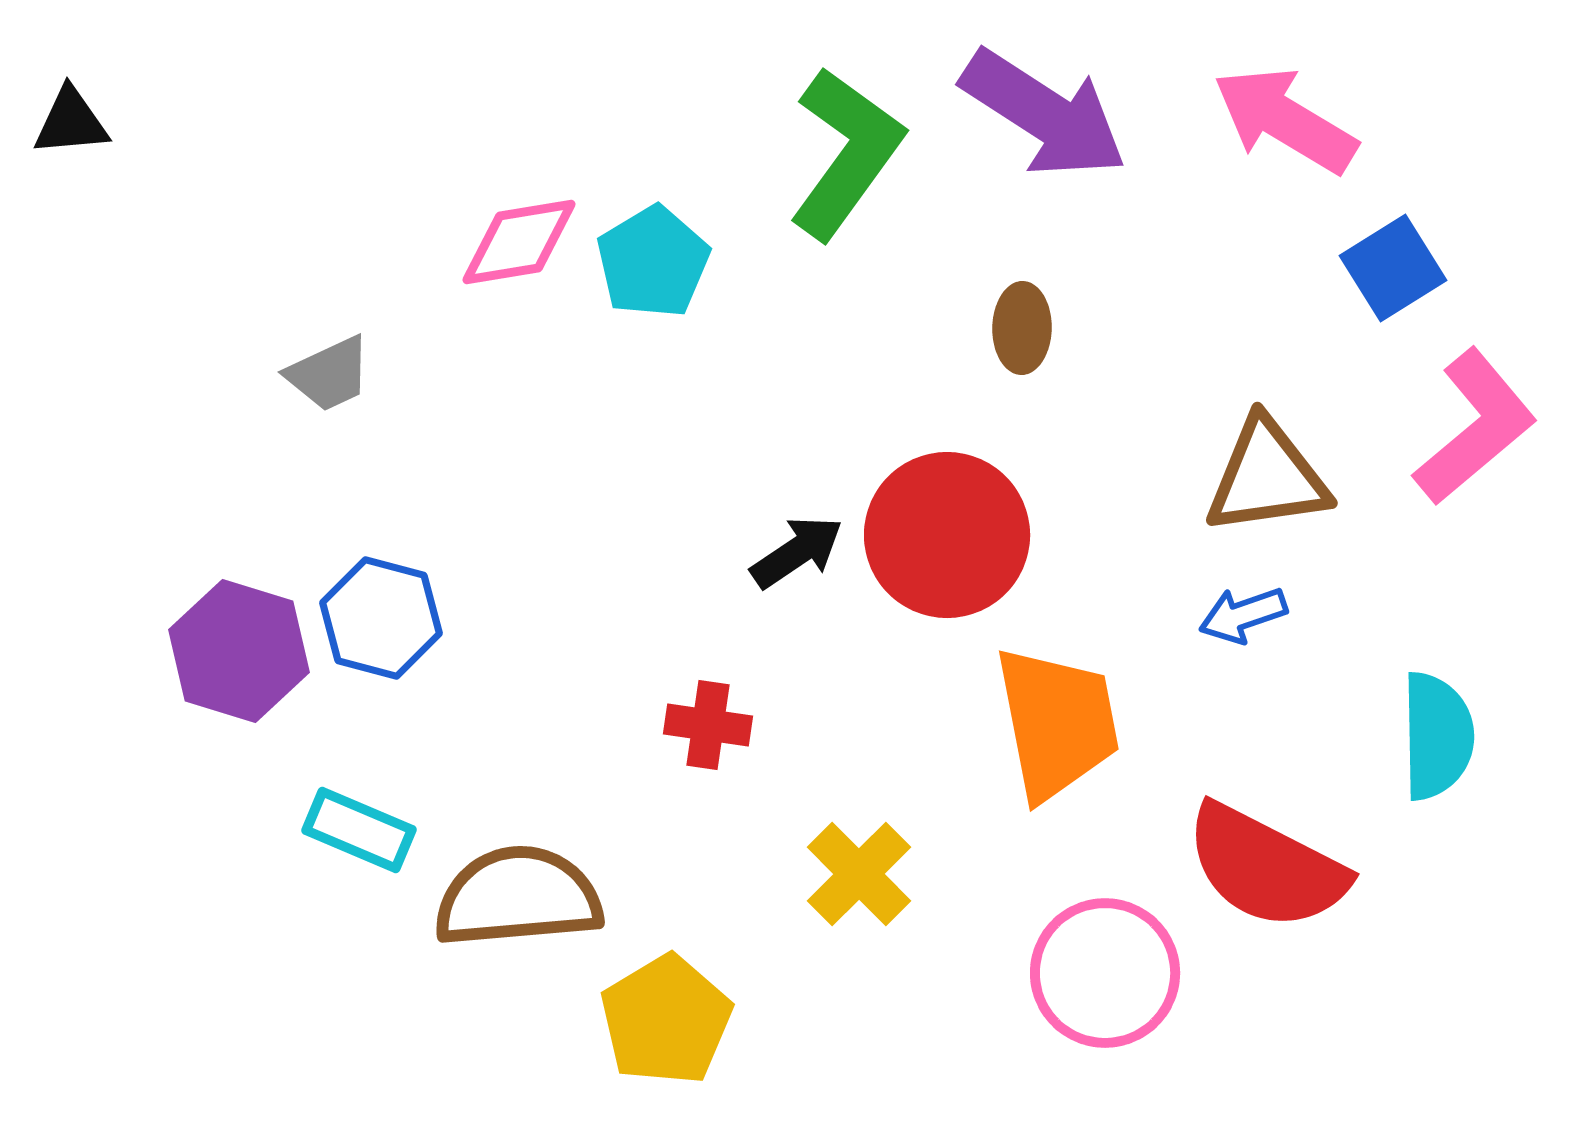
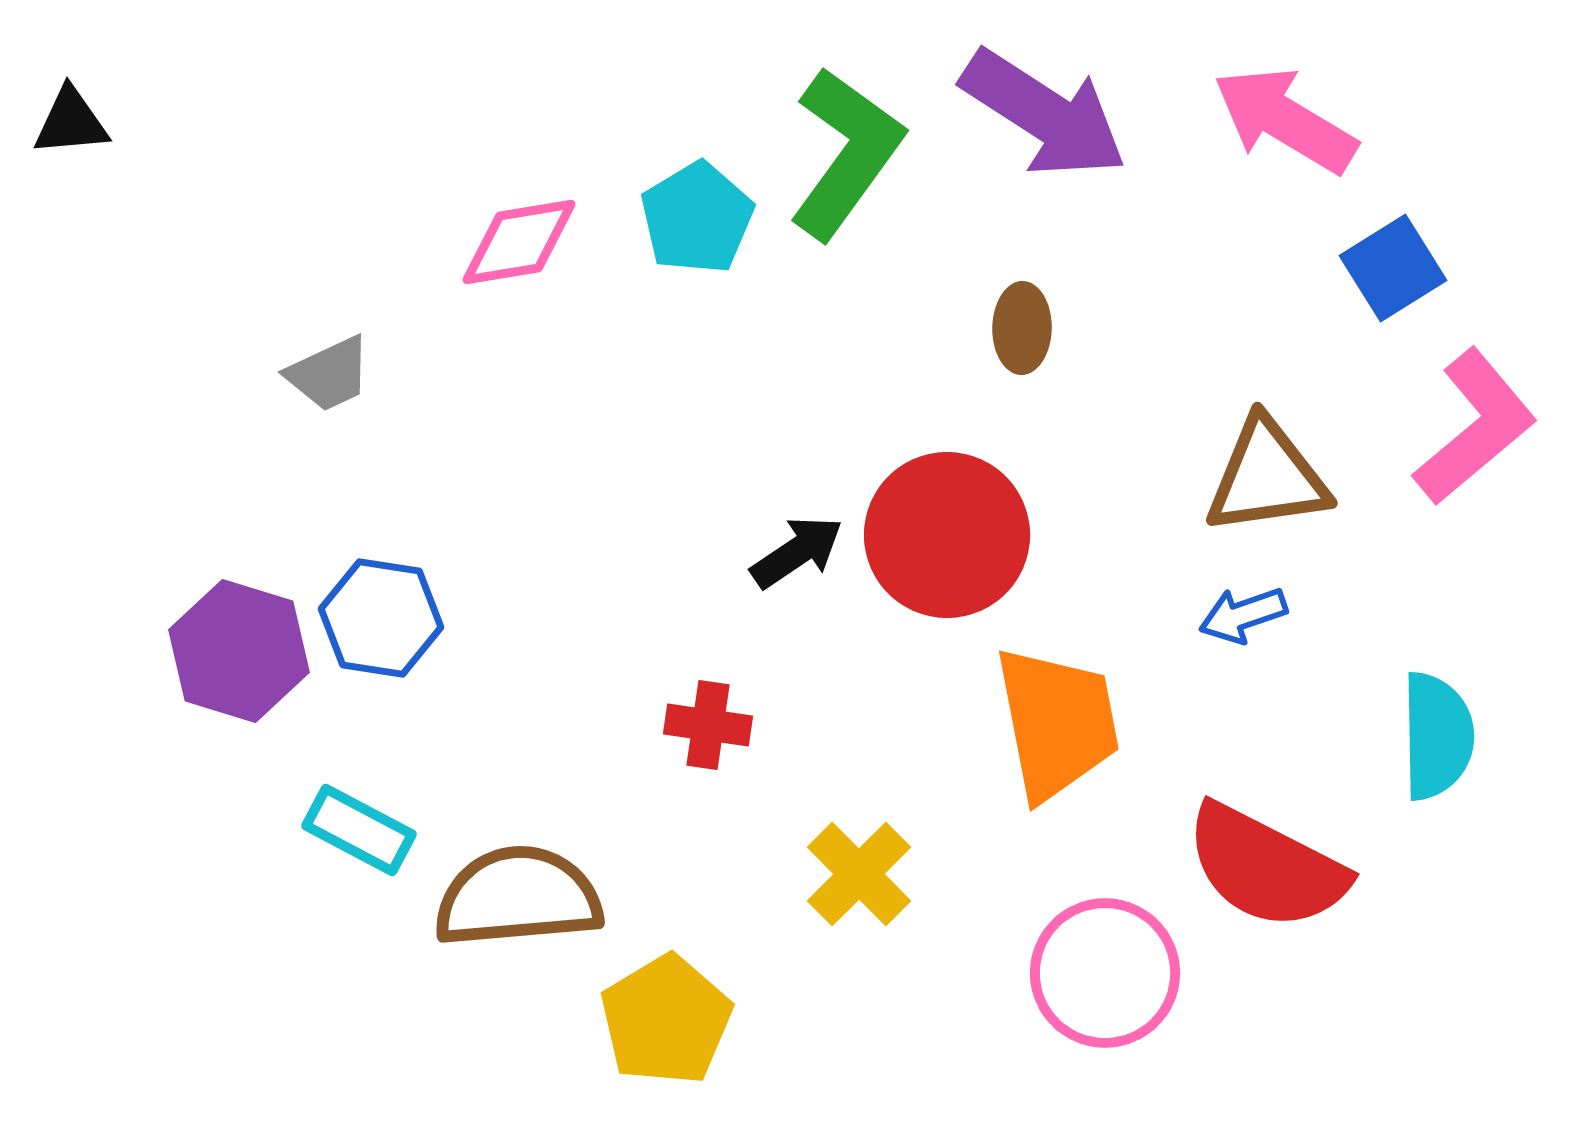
cyan pentagon: moved 44 px right, 44 px up
blue hexagon: rotated 6 degrees counterclockwise
cyan rectangle: rotated 5 degrees clockwise
